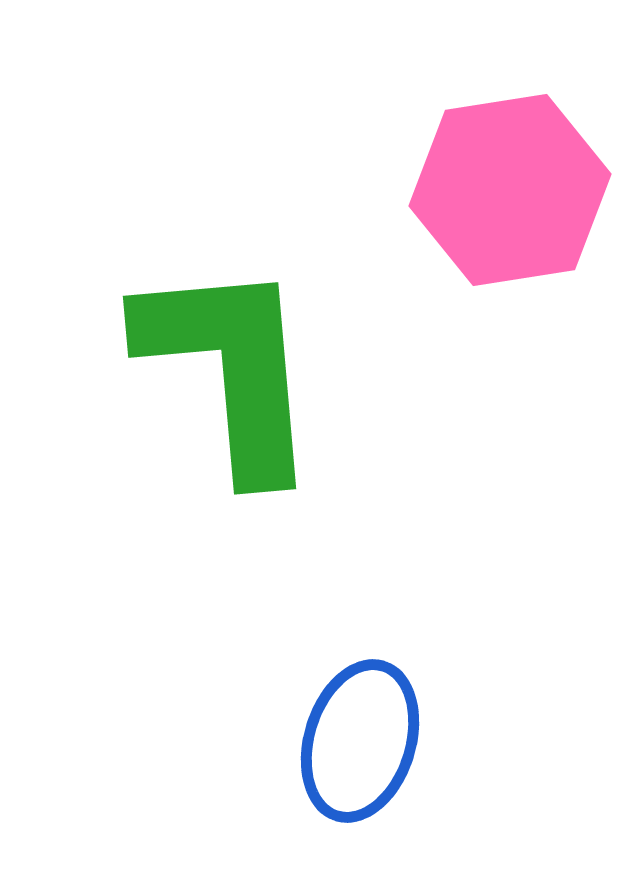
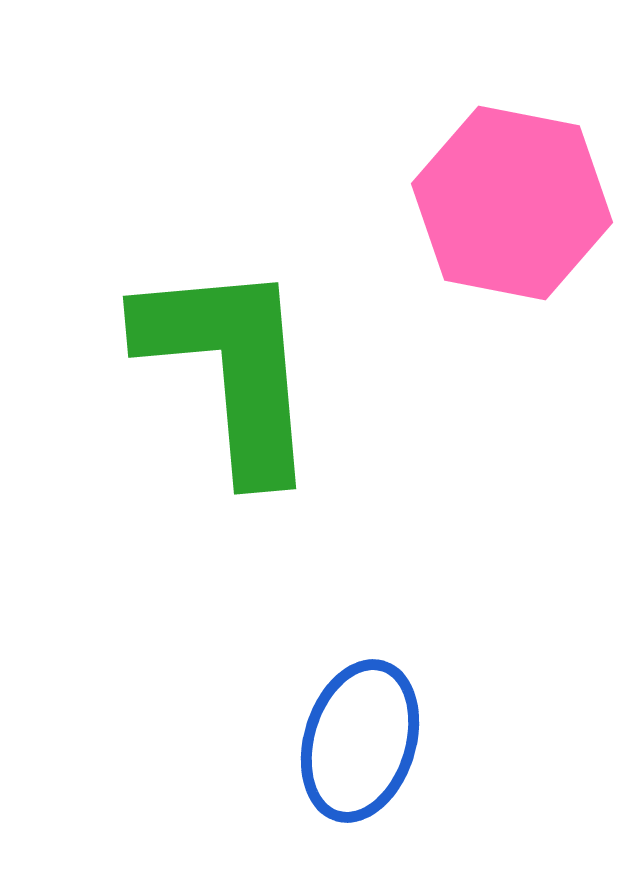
pink hexagon: moved 2 px right, 13 px down; rotated 20 degrees clockwise
